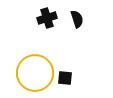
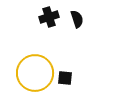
black cross: moved 2 px right, 1 px up
